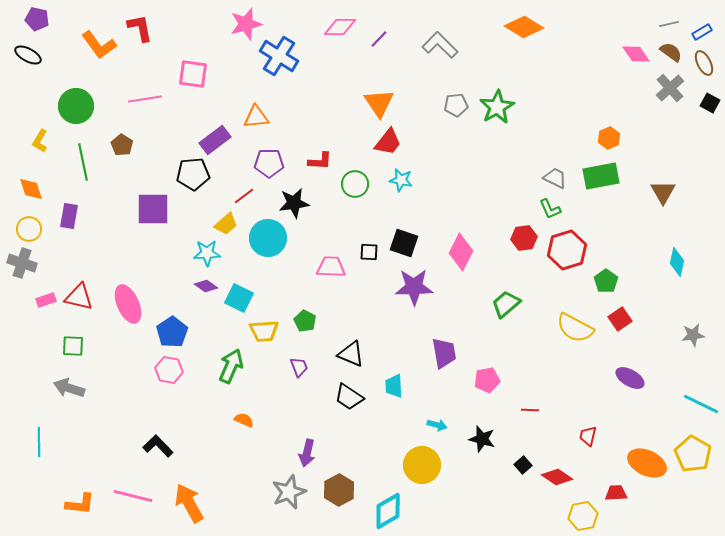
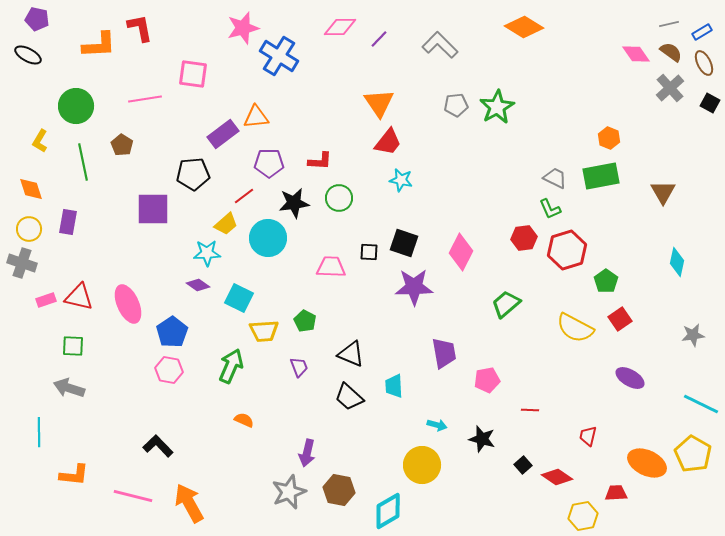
pink star at (246, 24): moved 3 px left, 4 px down
orange L-shape at (99, 45): rotated 57 degrees counterclockwise
orange hexagon at (609, 138): rotated 15 degrees counterclockwise
purple rectangle at (215, 140): moved 8 px right, 6 px up
green circle at (355, 184): moved 16 px left, 14 px down
purple rectangle at (69, 216): moved 1 px left, 6 px down
purple diamond at (206, 286): moved 8 px left, 1 px up
black trapezoid at (349, 397): rotated 8 degrees clockwise
cyan line at (39, 442): moved 10 px up
brown hexagon at (339, 490): rotated 20 degrees counterclockwise
orange L-shape at (80, 504): moved 6 px left, 29 px up
